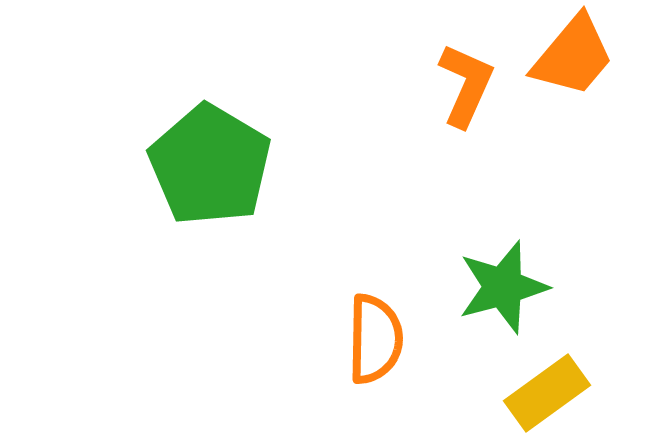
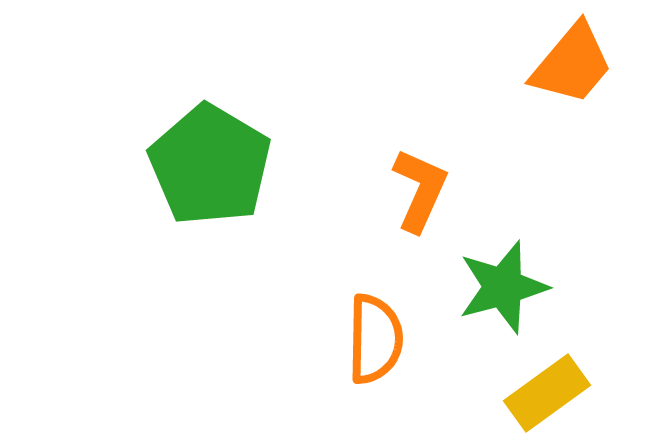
orange trapezoid: moved 1 px left, 8 px down
orange L-shape: moved 46 px left, 105 px down
